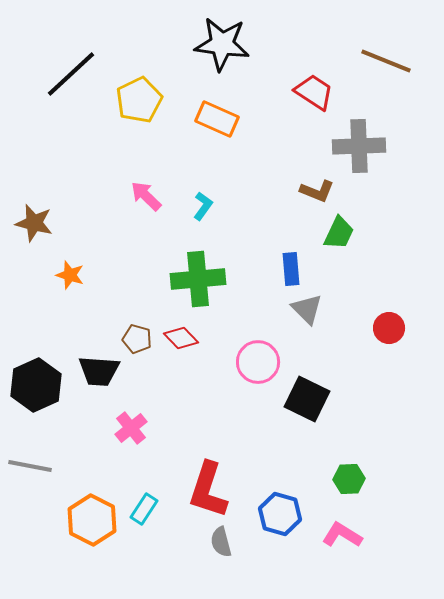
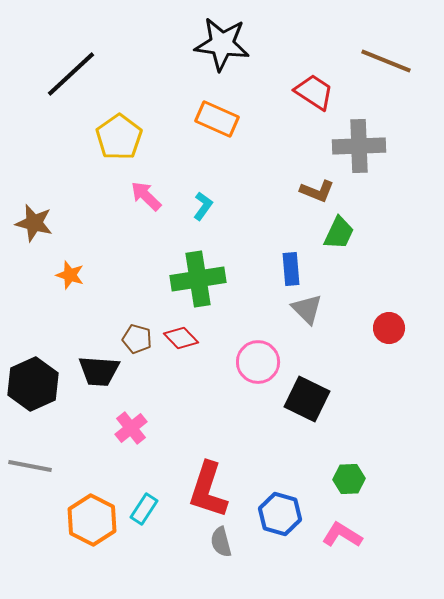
yellow pentagon: moved 20 px left, 37 px down; rotated 9 degrees counterclockwise
green cross: rotated 4 degrees counterclockwise
black hexagon: moved 3 px left, 1 px up
